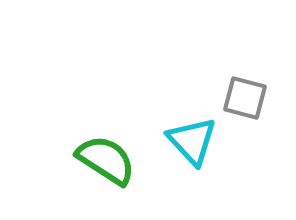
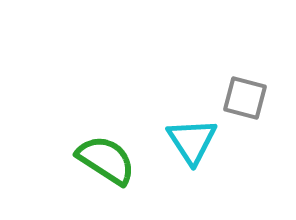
cyan triangle: rotated 10 degrees clockwise
